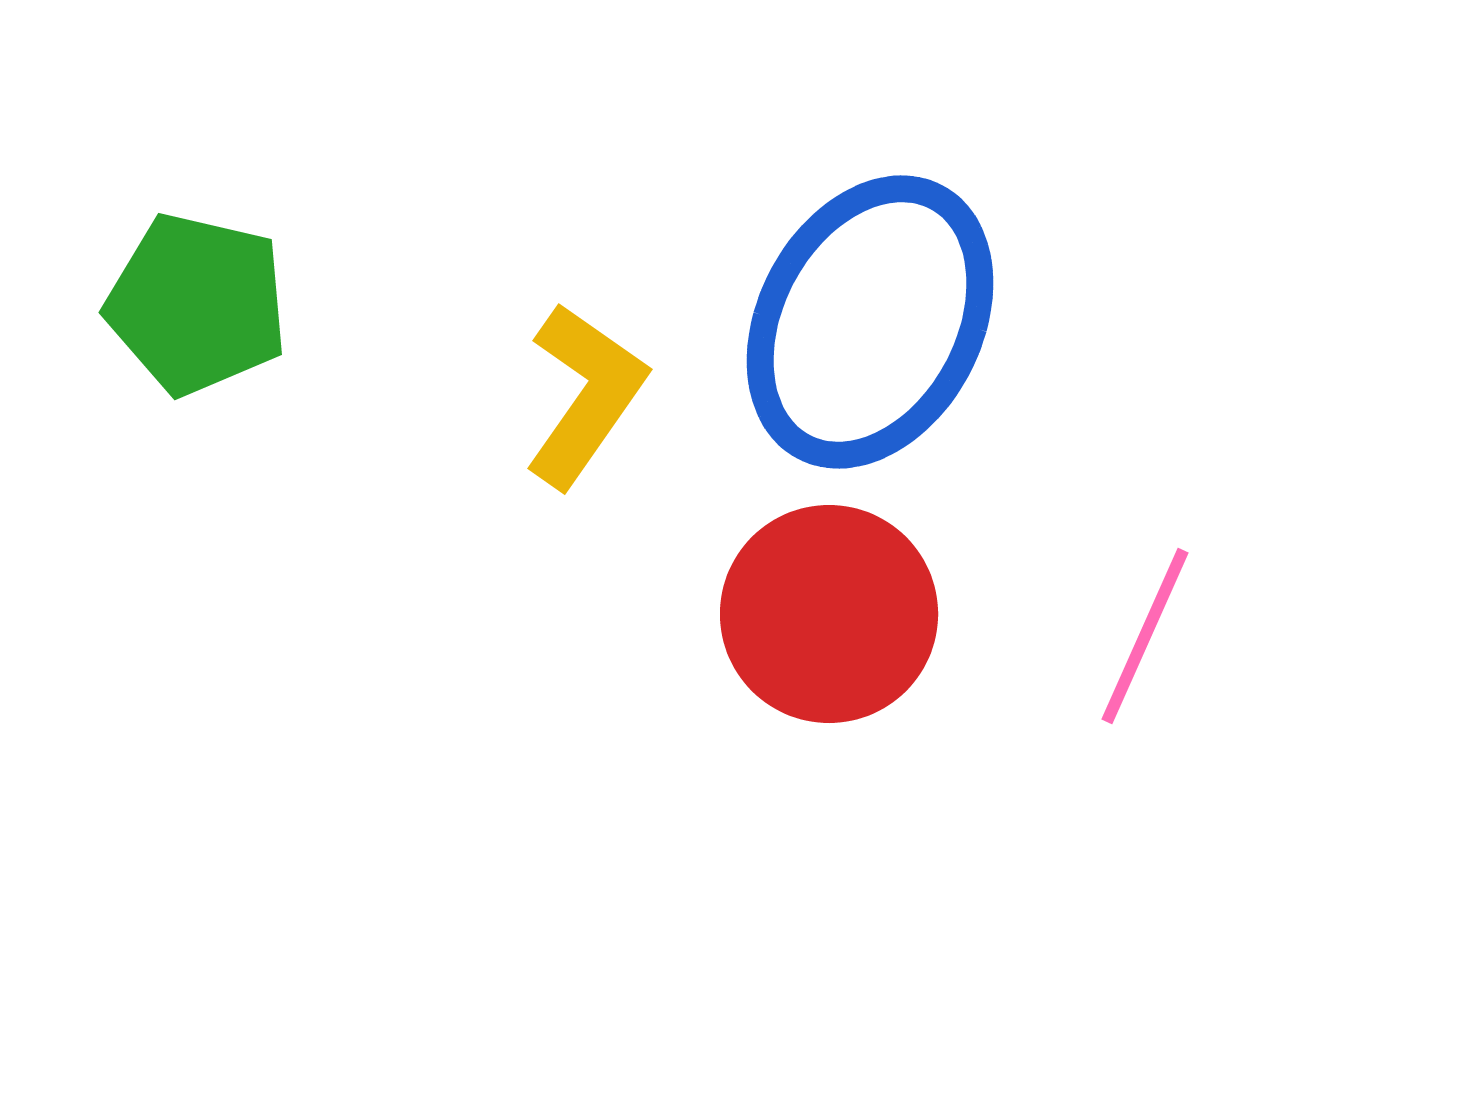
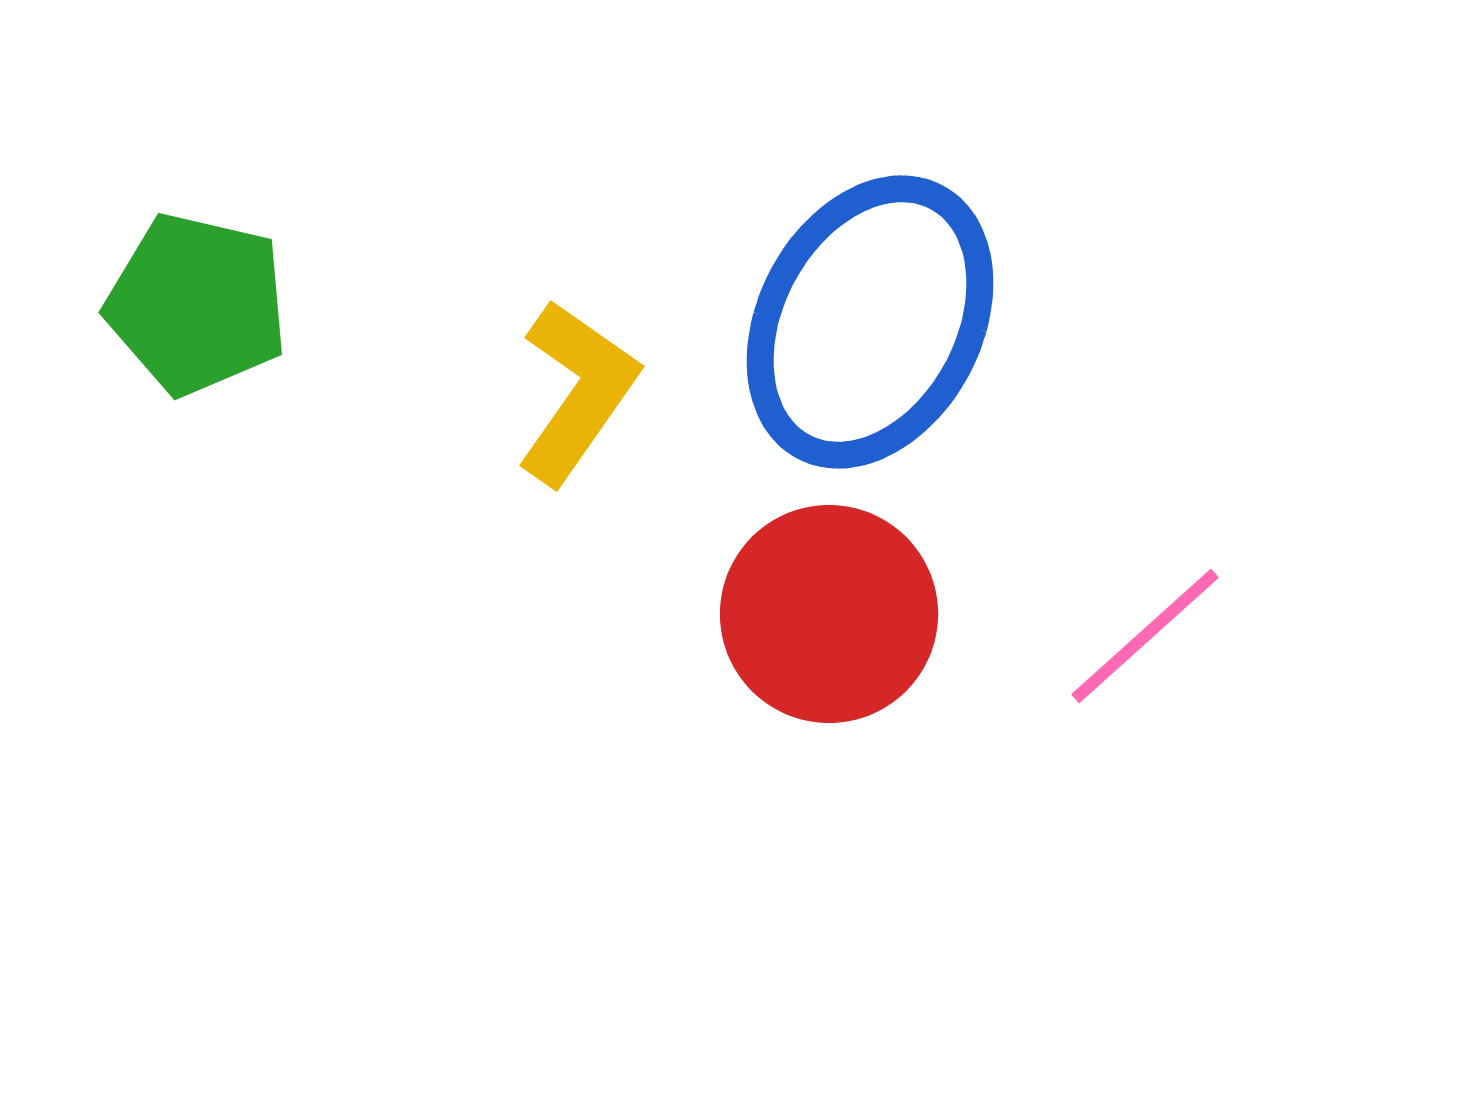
yellow L-shape: moved 8 px left, 3 px up
pink line: rotated 24 degrees clockwise
